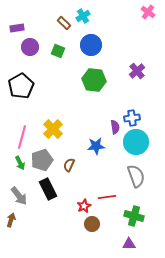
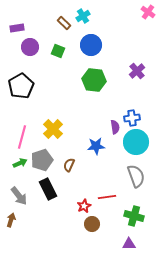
green arrow: rotated 88 degrees counterclockwise
